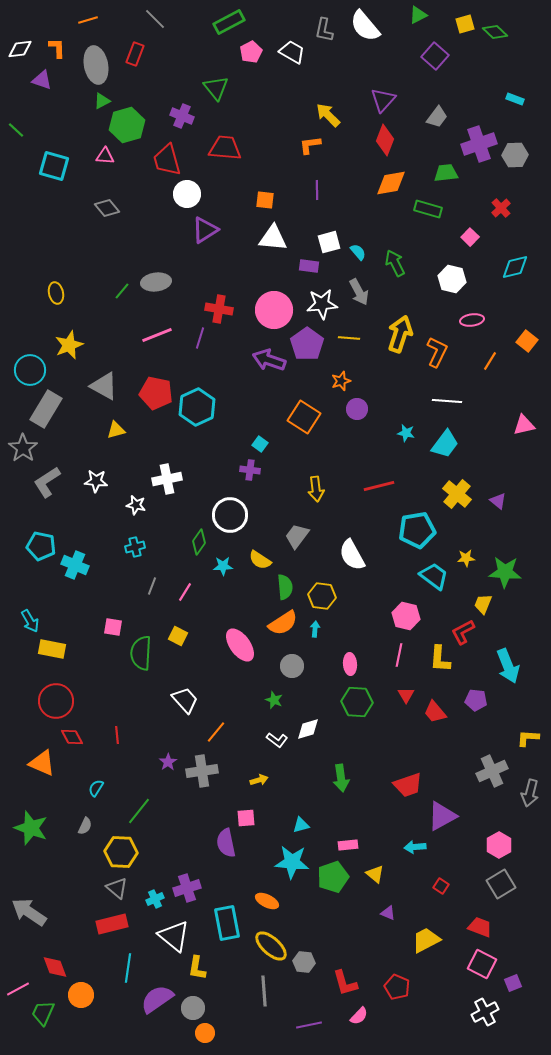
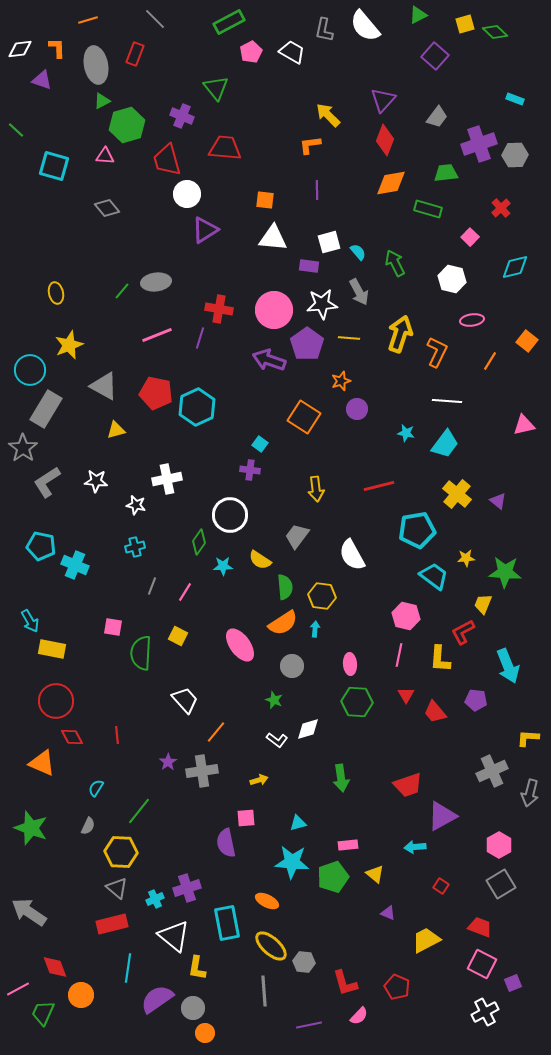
cyan triangle at (301, 825): moved 3 px left, 2 px up
gray semicircle at (85, 826): moved 3 px right
